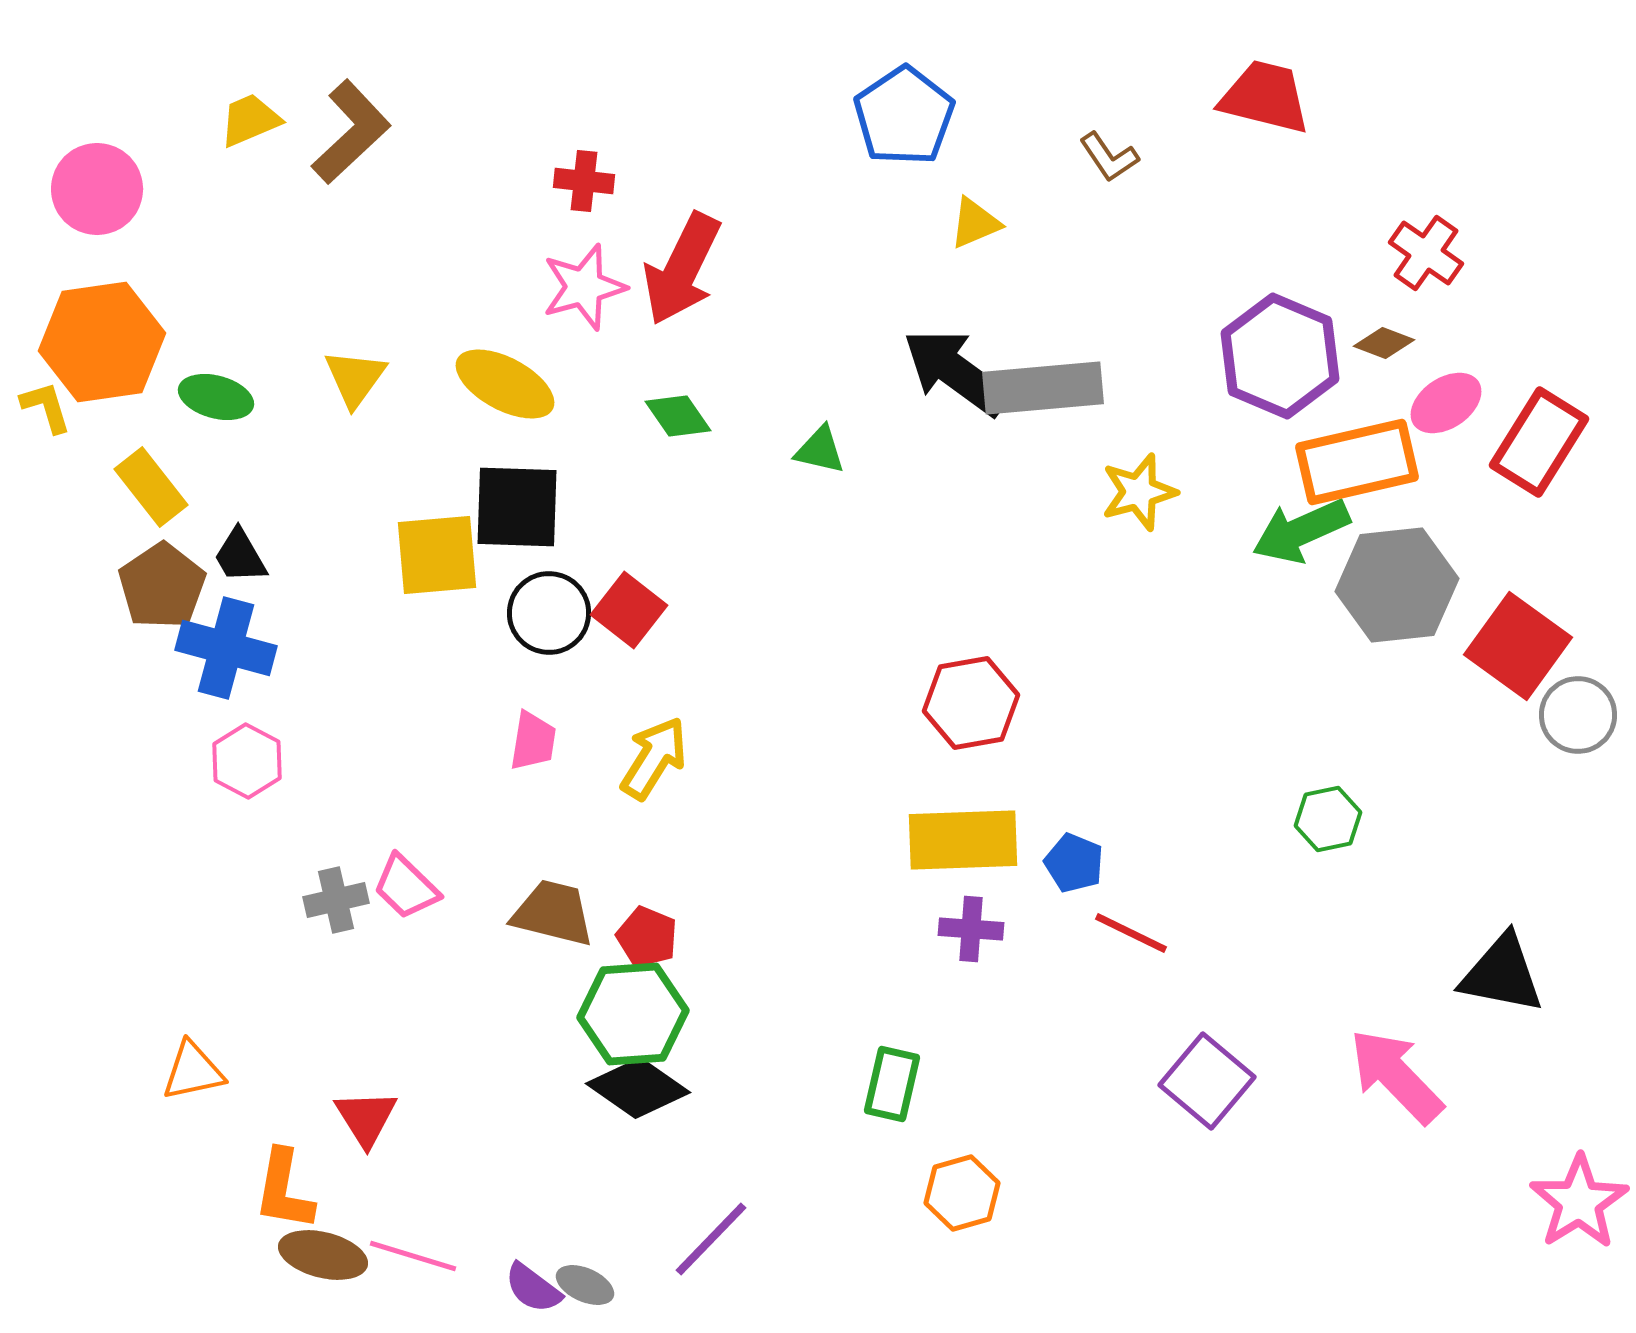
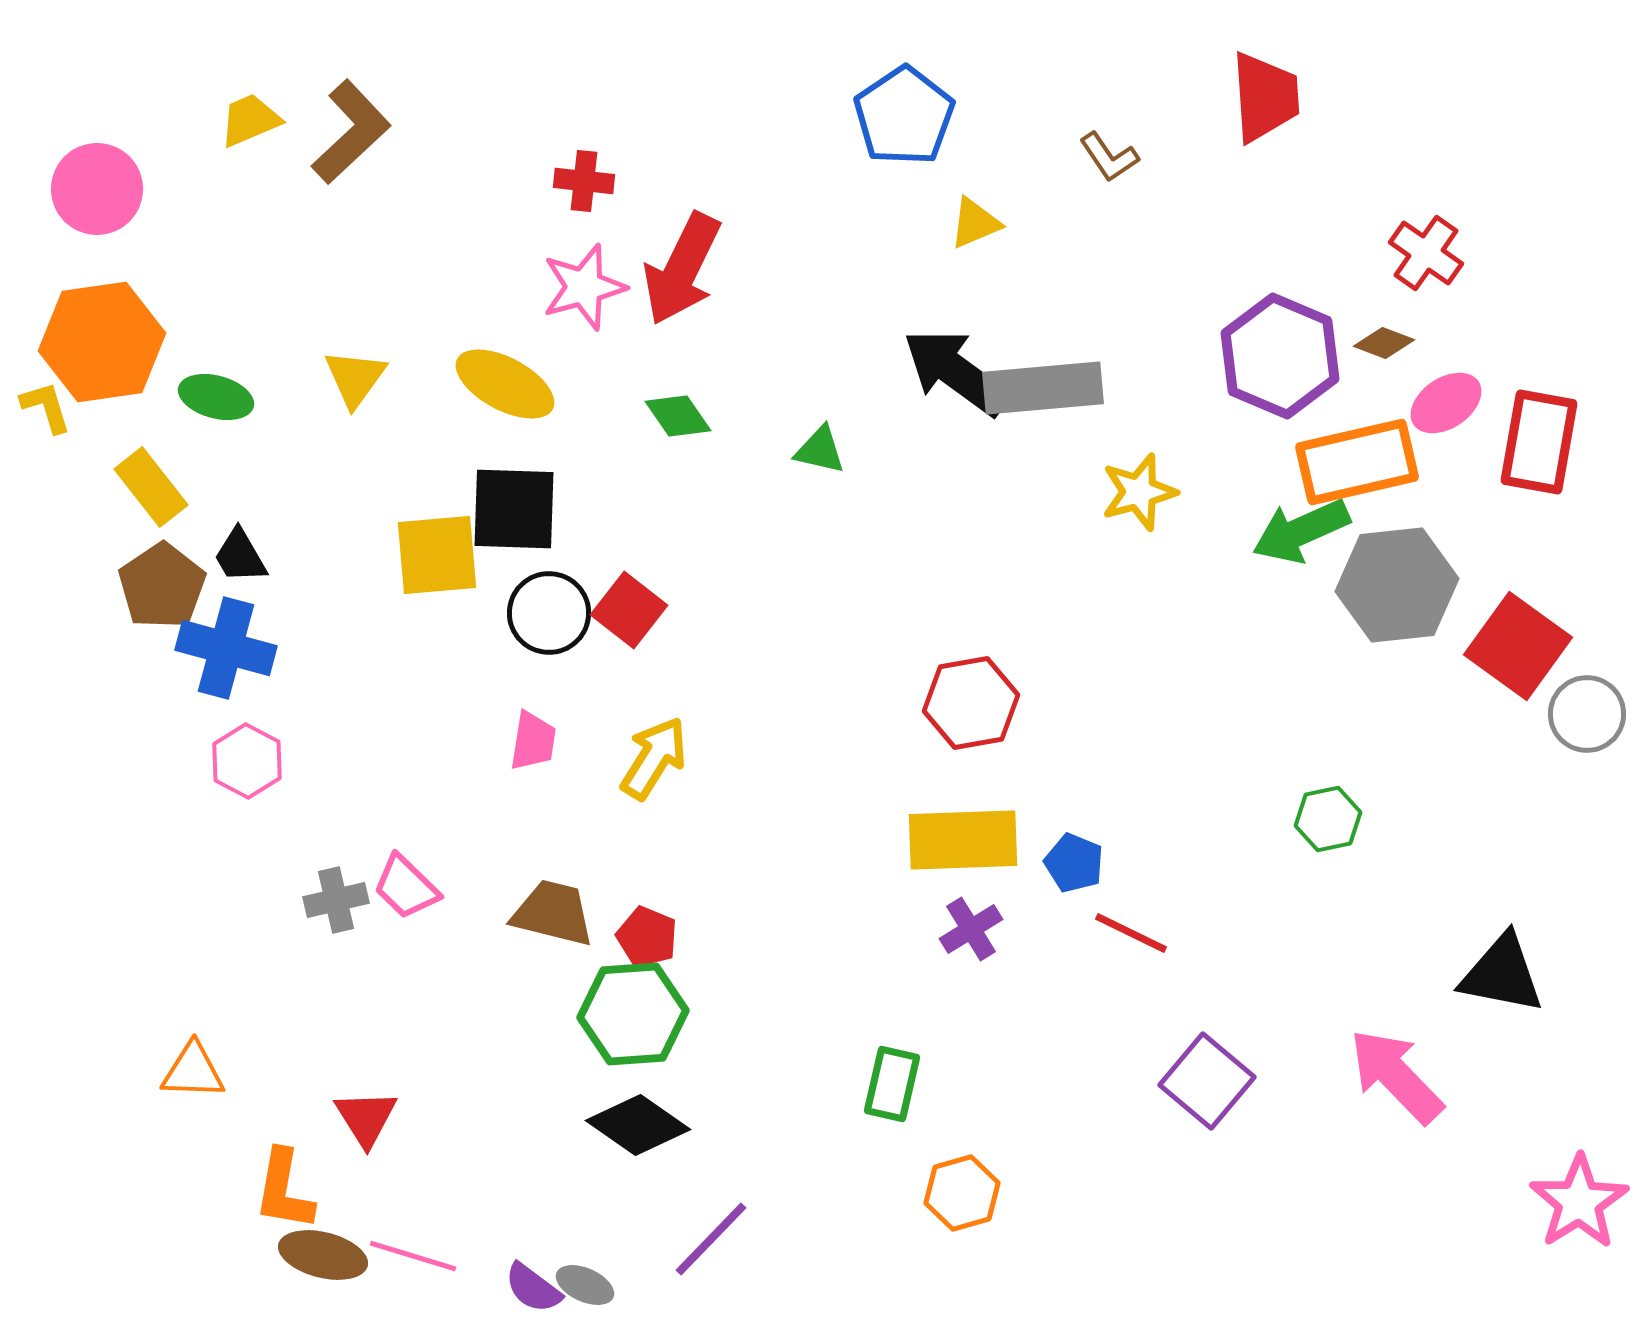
red trapezoid at (1265, 97): rotated 72 degrees clockwise
red rectangle at (1539, 442): rotated 22 degrees counterclockwise
black square at (517, 507): moved 3 px left, 2 px down
gray circle at (1578, 715): moved 9 px right, 1 px up
purple cross at (971, 929): rotated 36 degrees counterclockwise
orange triangle at (193, 1071): rotated 14 degrees clockwise
black diamond at (638, 1088): moved 37 px down
